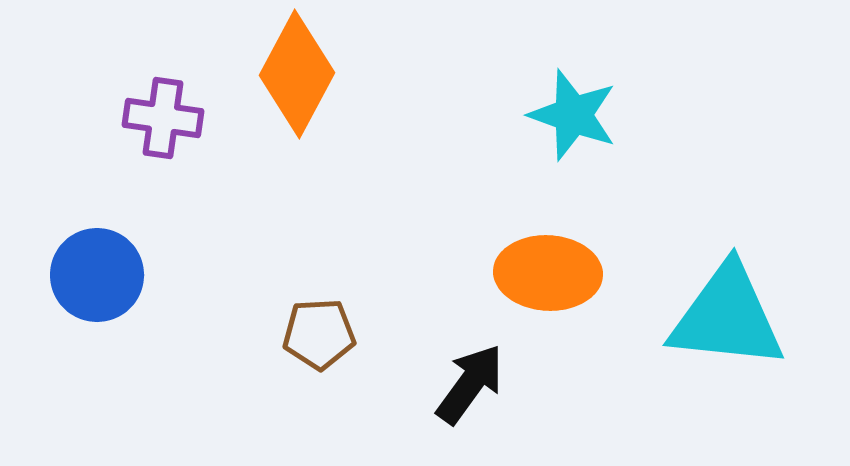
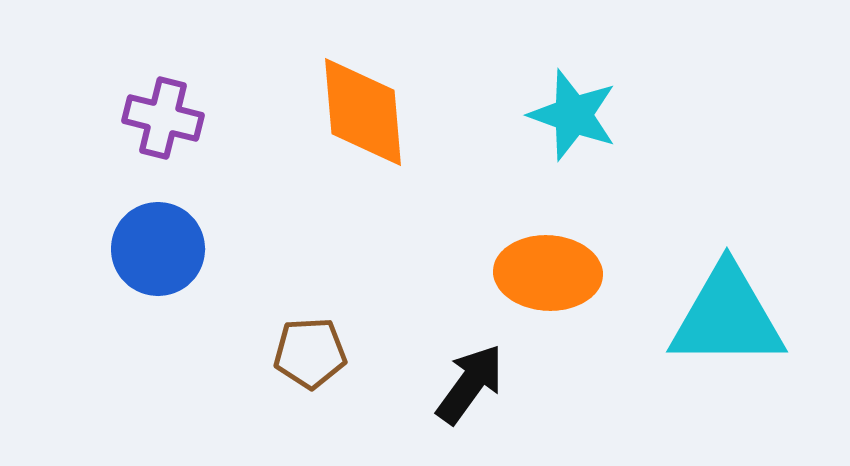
orange diamond: moved 66 px right, 38 px down; rotated 33 degrees counterclockwise
purple cross: rotated 6 degrees clockwise
blue circle: moved 61 px right, 26 px up
cyan triangle: rotated 6 degrees counterclockwise
brown pentagon: moved 9 px left, 19 px down
